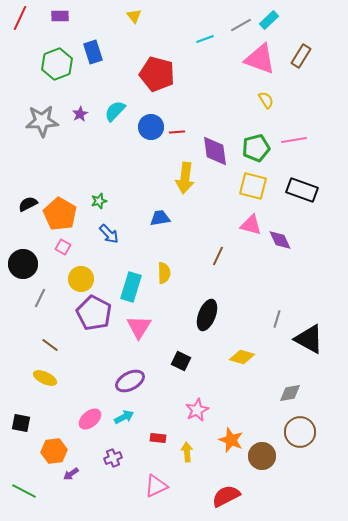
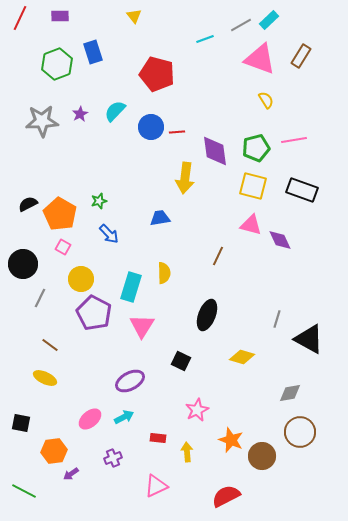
pink triangle at (139, 327): moved 3 px right, 1 px up
